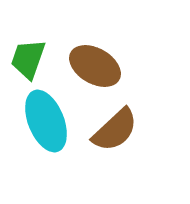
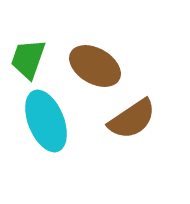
brown semicircle: moved 17 px right, 11 px up; rotated 9 degrees clockwise
